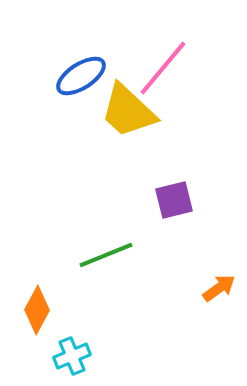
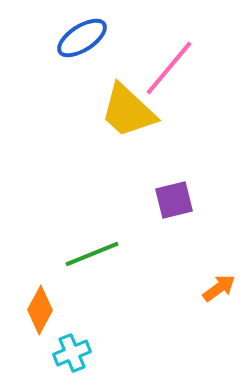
pink line: moved 6 px right
blue ellipse: moved 1 px right, 38 px up
green line: moved 14 px left, 1 px up
orange diamond: moved 3 px right
cyan cross: moved 3 px up
